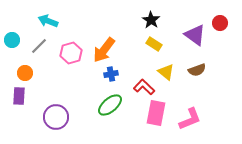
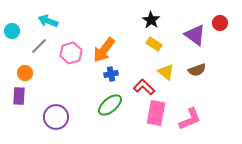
cyan circle: moved 9 px up
